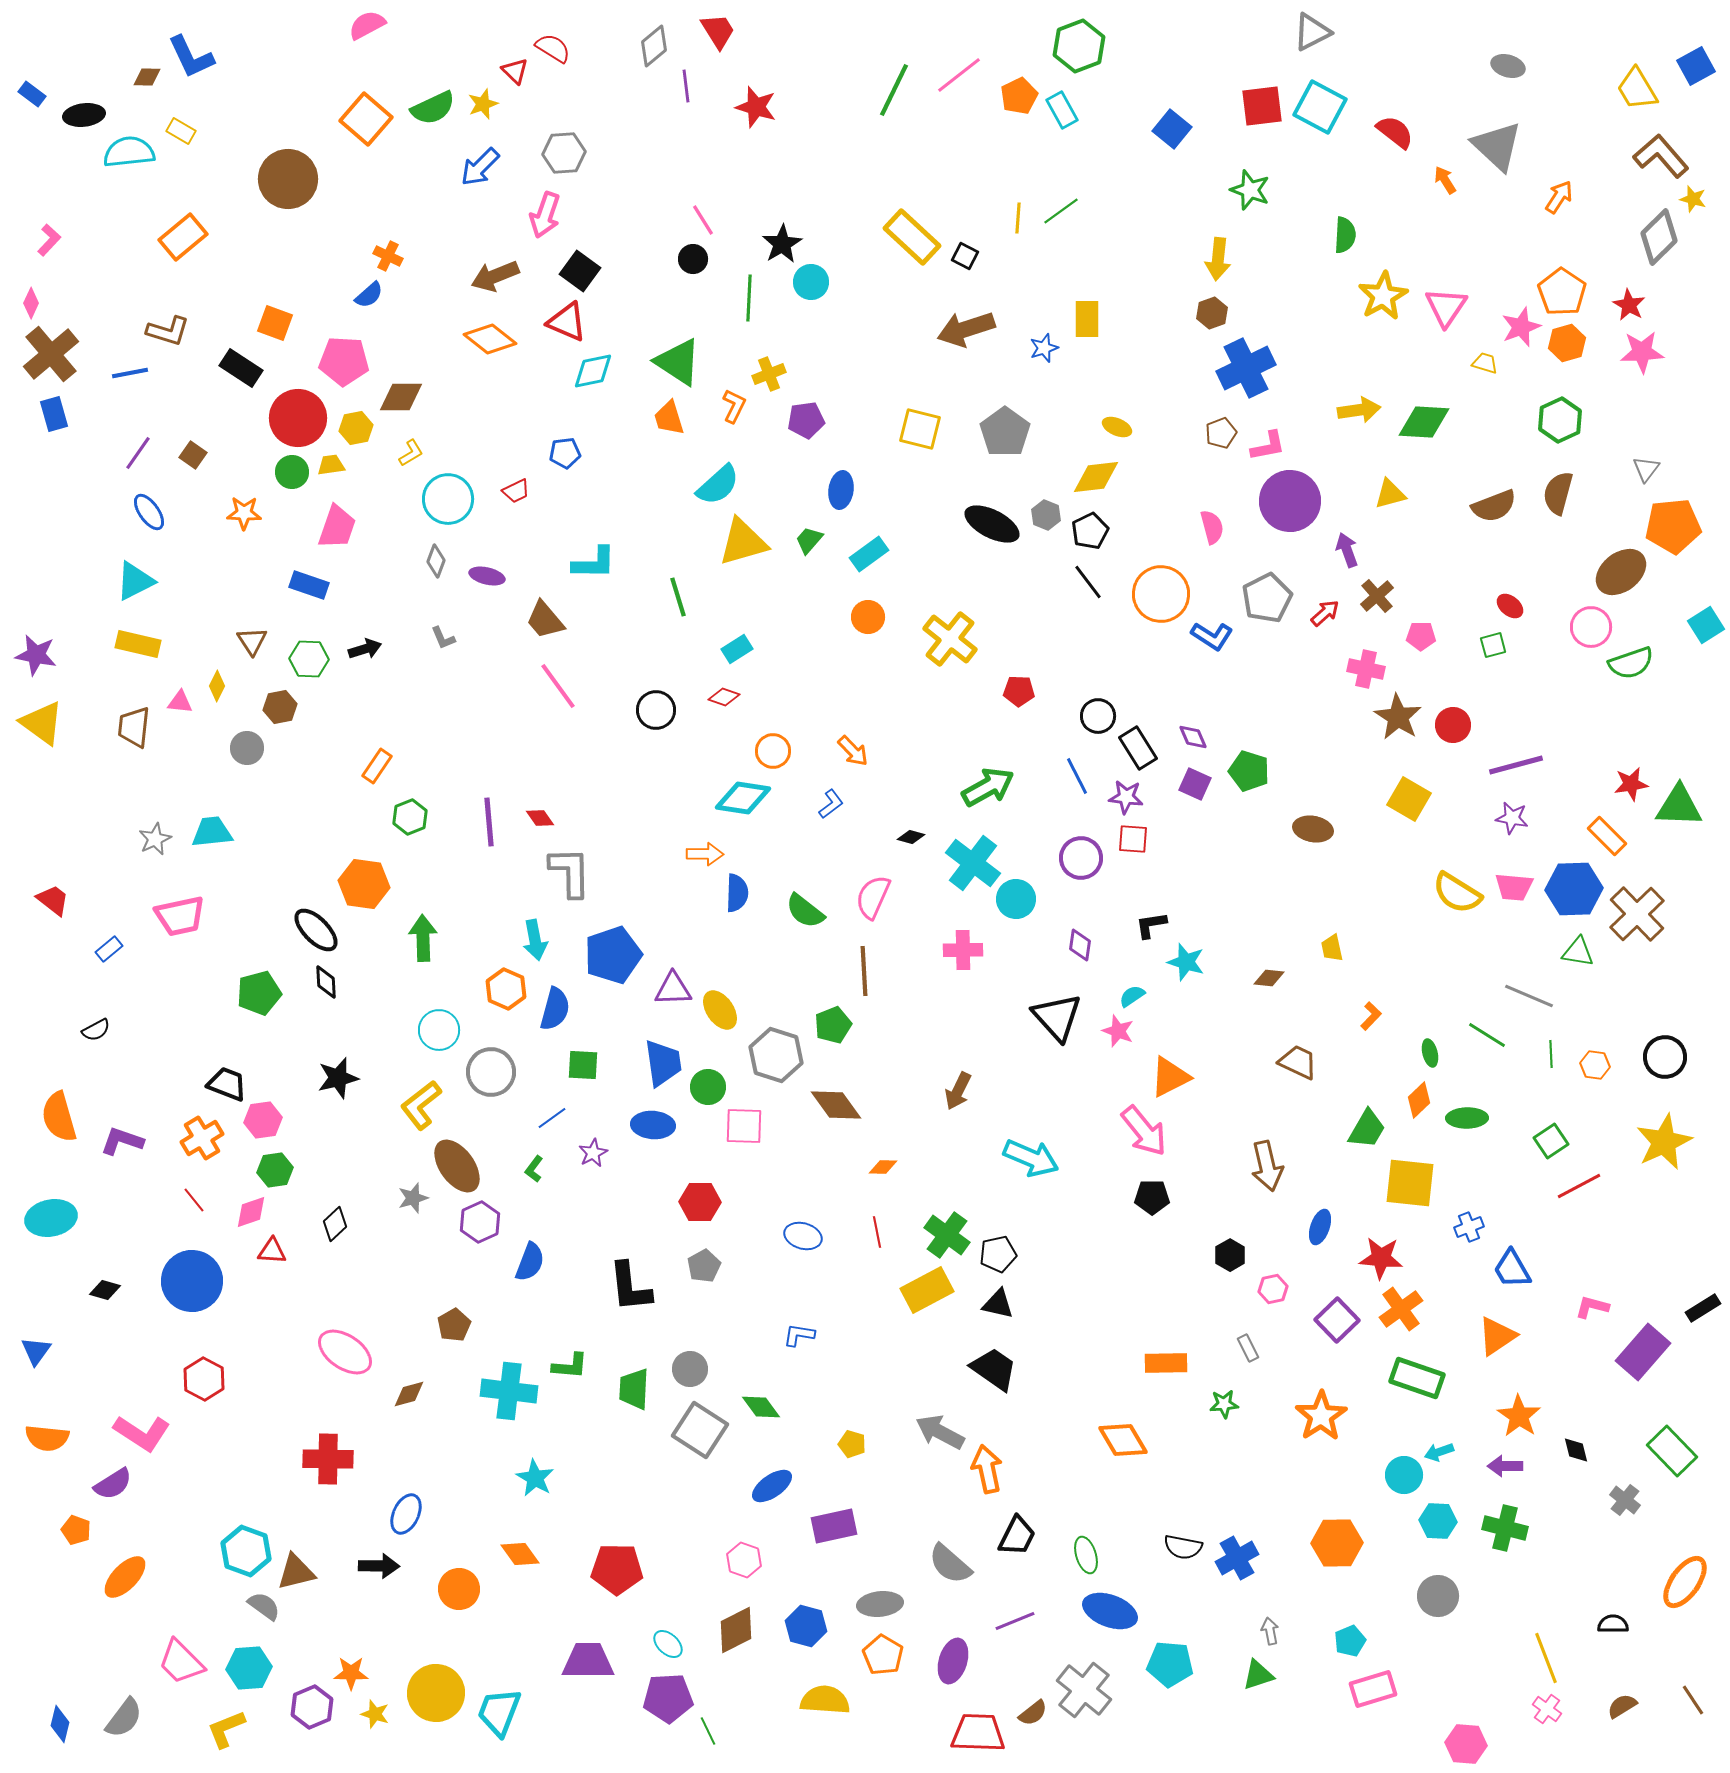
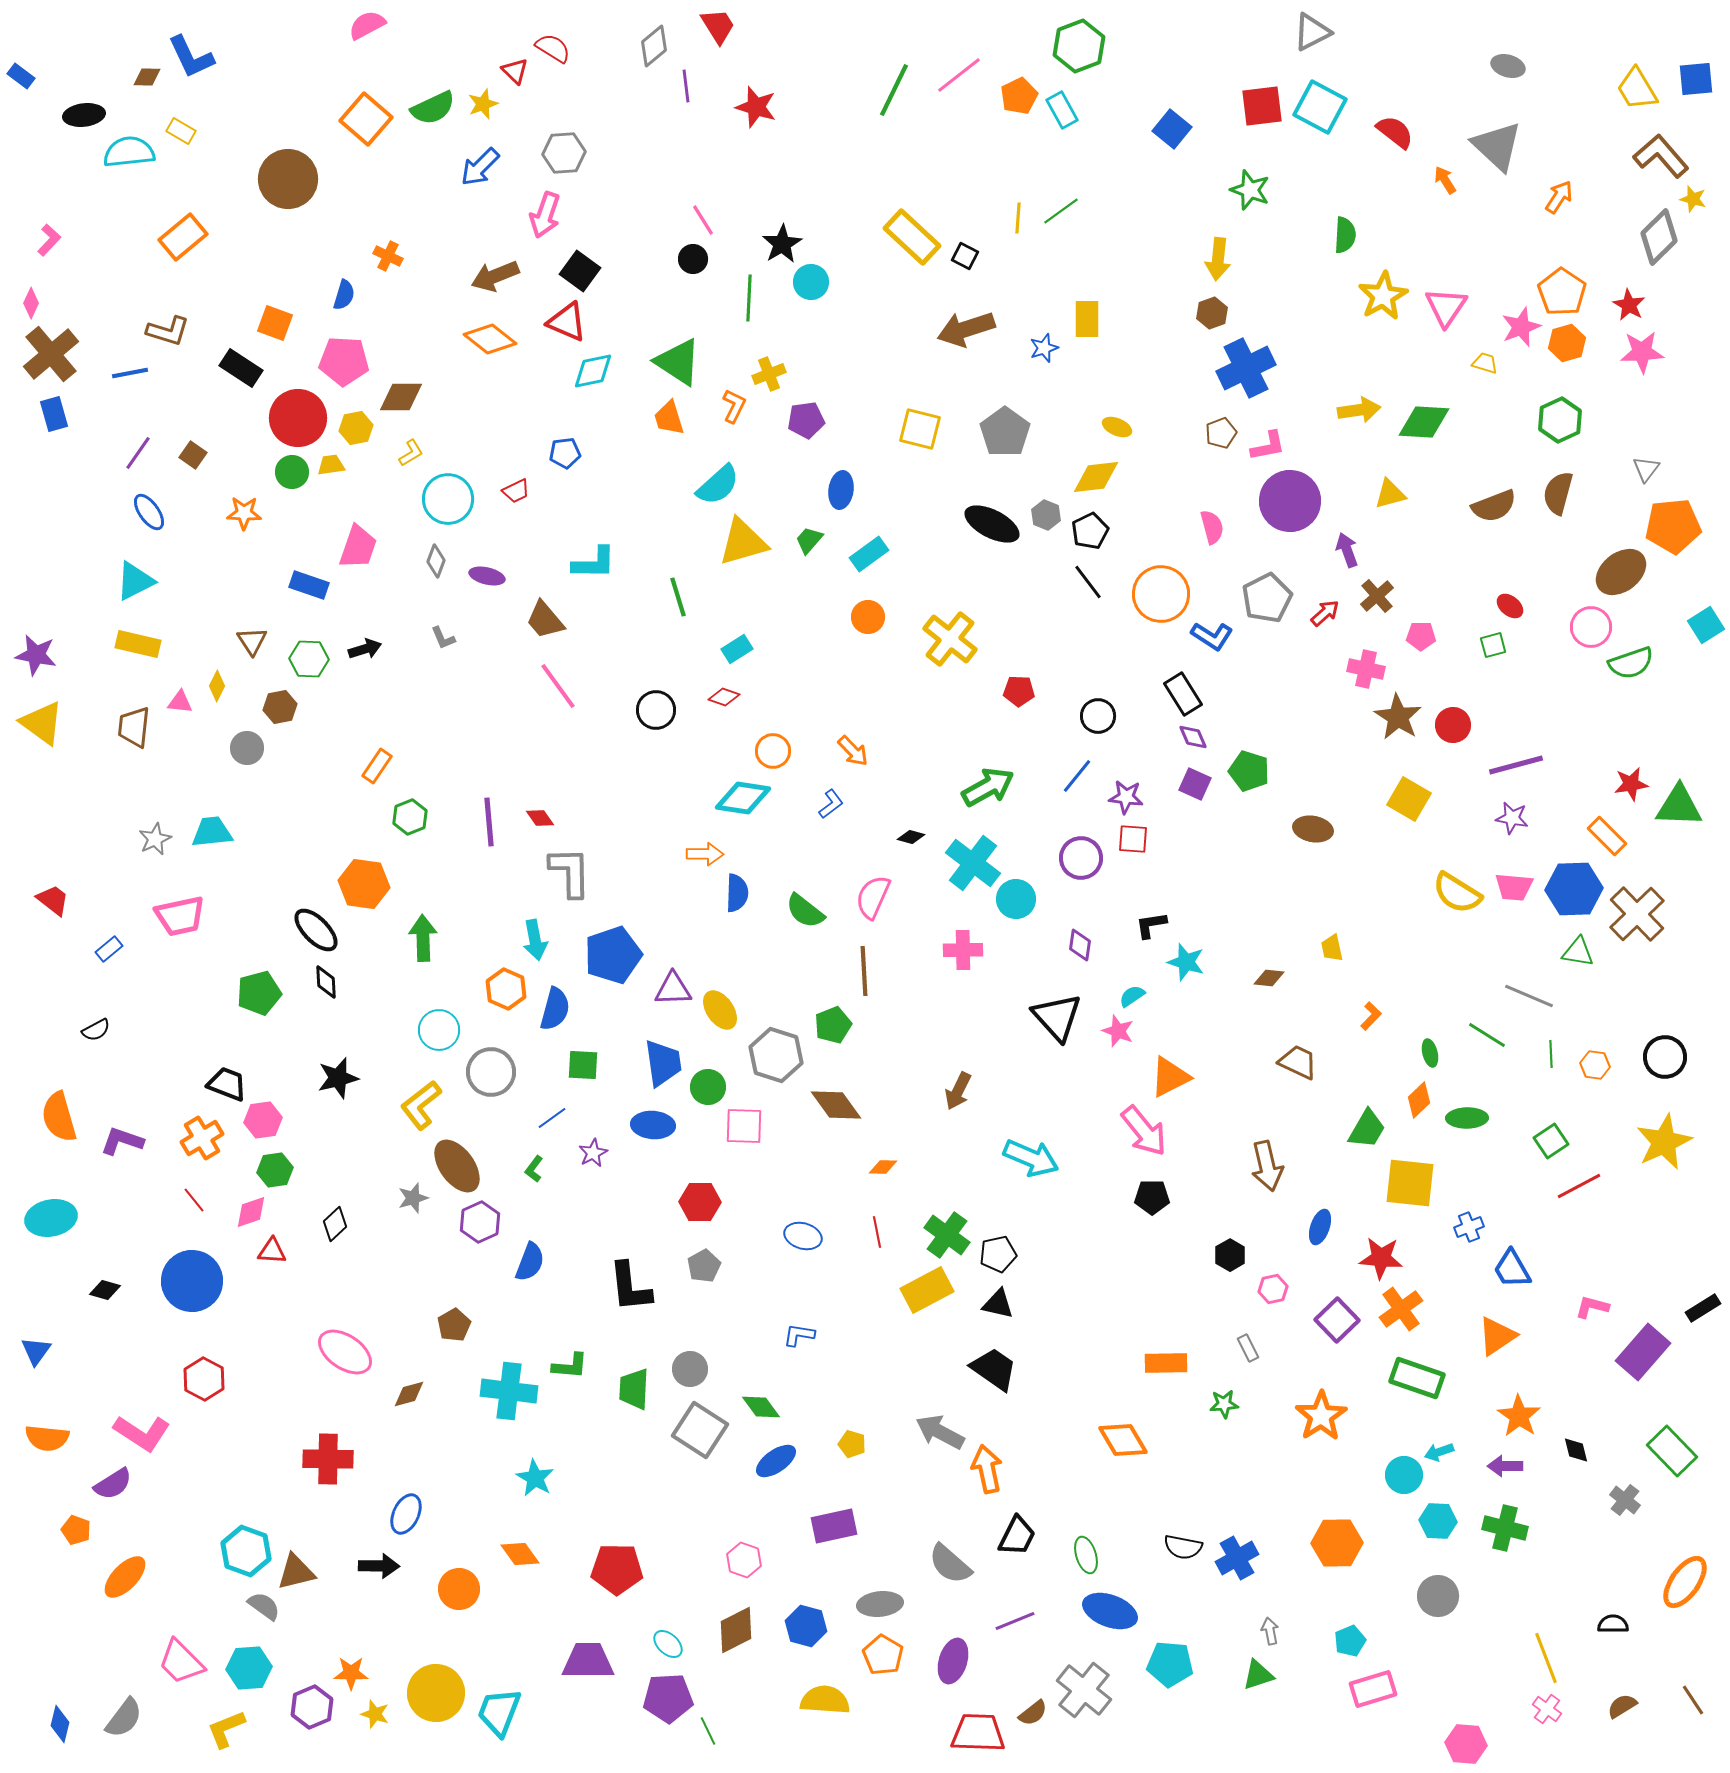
red trapezoid at (718, 31): moved 5 px up
blue square at (1696, 66): moved 13 px down; rotated 24 degrees clockwise
blue rectangle at (32, 94): moved 11 px left, 18 px up
blue semicircle at (369, 295): moved 25 px left; rotated 32 degrees counterclockwise
pink trapezoid at (337, 527): moved 21 px right, 20 px down
black rectangle at (1138, 748): moved 45 px right, 54 px up
blue line at (1077, 776): rotated 66 degrees clockwise
blue ellipse at (772, 1486): moved 4 px right, 25 px up
